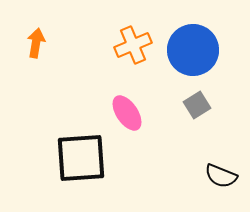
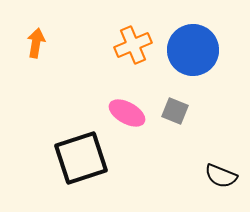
gray square: moved 22 px left, 6 px down; rotated 36 degrees counterclockwise
pink ellipse: rotated 27 degrees counterclockwise
black square: rotated 14 degrees counterclockwise
